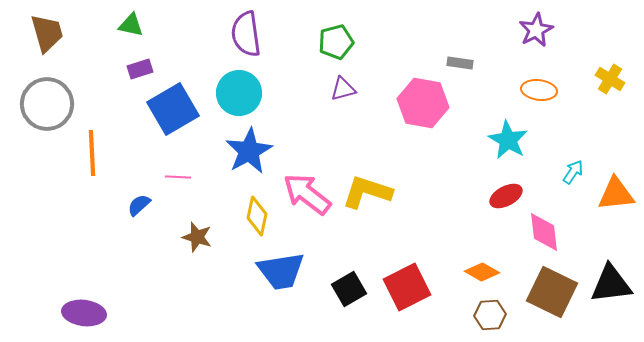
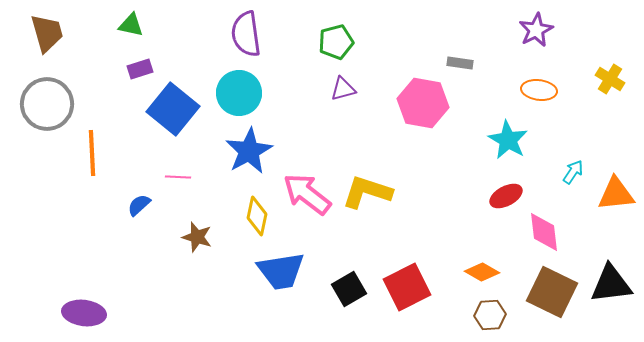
blue square: rotated 21 degrees counterclockwise
